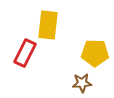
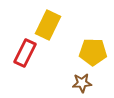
yellow rectangle: rotated 20 degrees clockwise
yellow pentagon: moved 2 px left, 1 px up
